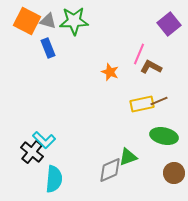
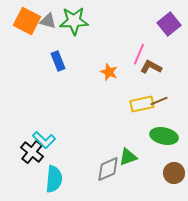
blue rectangle: moved 10 px right, 13 px down
orange star: moved 1 px left
gray diamond: moved 2 px left, 1 px up
